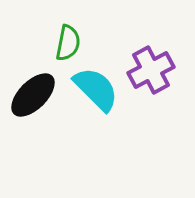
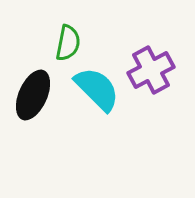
cyan semicircle: moved 1 px right
black ellipse: rotated 21 degrees counterclockwise
